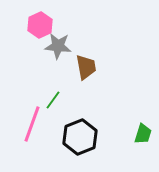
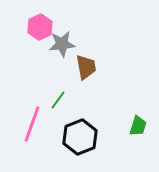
pink hexagon: moved 2 px down
gray star: moved 4 px right, 2 px up; rotated 12 degrees counterclockwise
green line: moved 5 px right
green trapezoid: moved 5 px left, 8 px up
